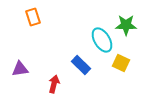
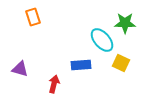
green star: moved 1 px left, 2 px up
cyan ellipse: rotated 10 degrees counterclockwise
blue rectangle: rotated 48 degrees counterclockwise
purple triangle: rotated 24 degrees clockwise
